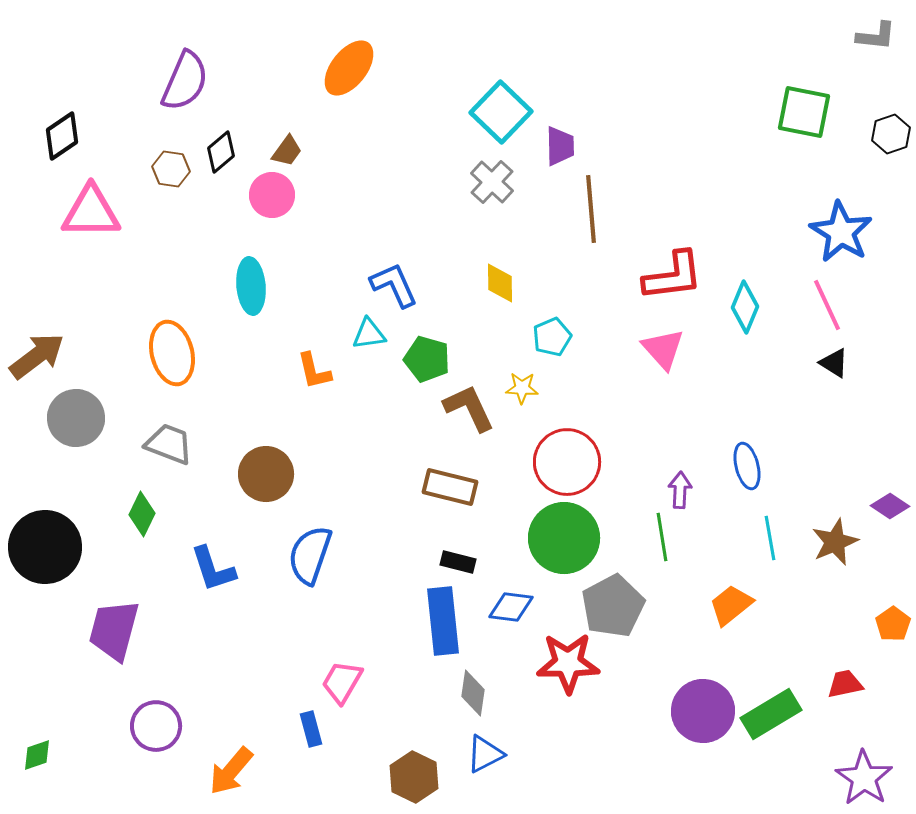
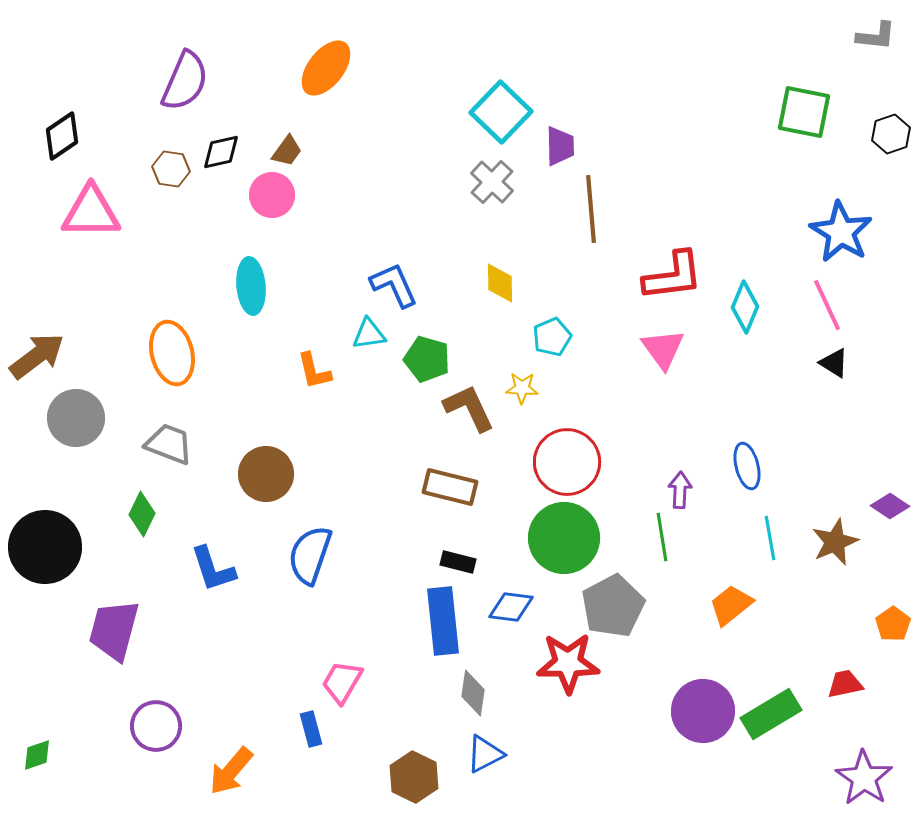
orange ellipse at (349, 68): moved 23 px left
black diamond at (221, 152): rotated 27 degrees clockwise
pink triangle at (663, 349): rotated 6 degrees clockwise
